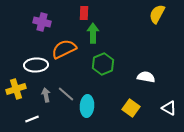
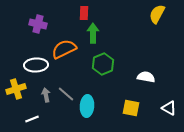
purple cross: moved 4 px left, 2 px down
yellow square: rotated 24 degrees counterclockwise
